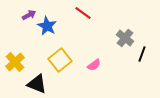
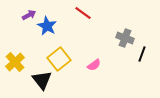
gray cross: rotated 18 degrees counterclockwise
yellow square: moved 1 px left, 1 px up
black triangle: moved 5 px right, 4 px up; rotated 30 degrees clockwise
